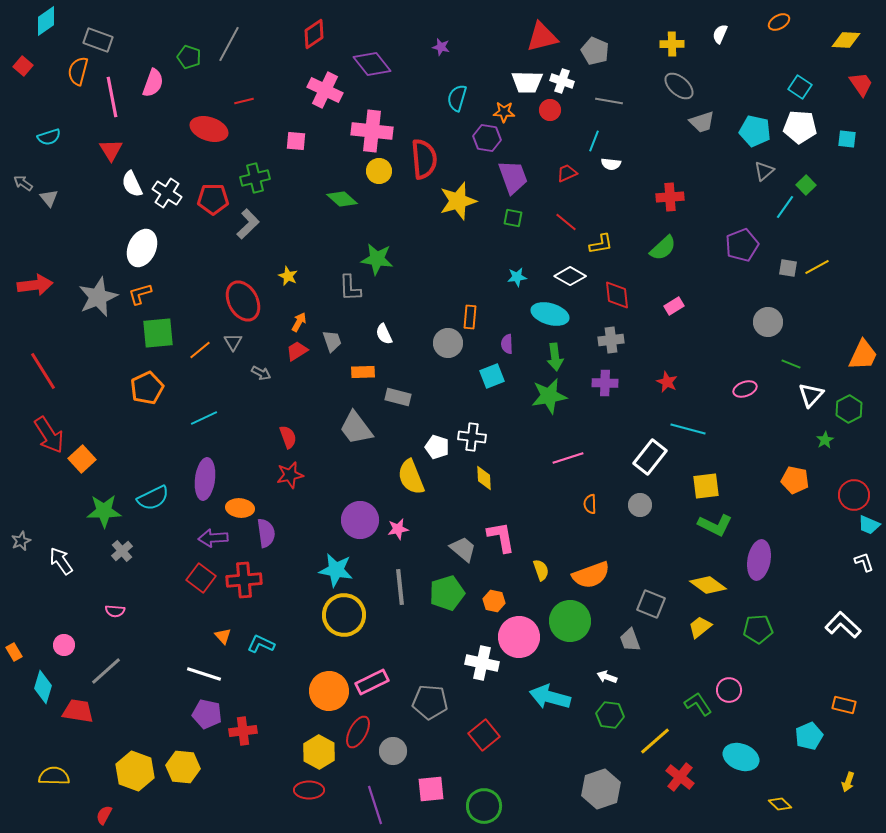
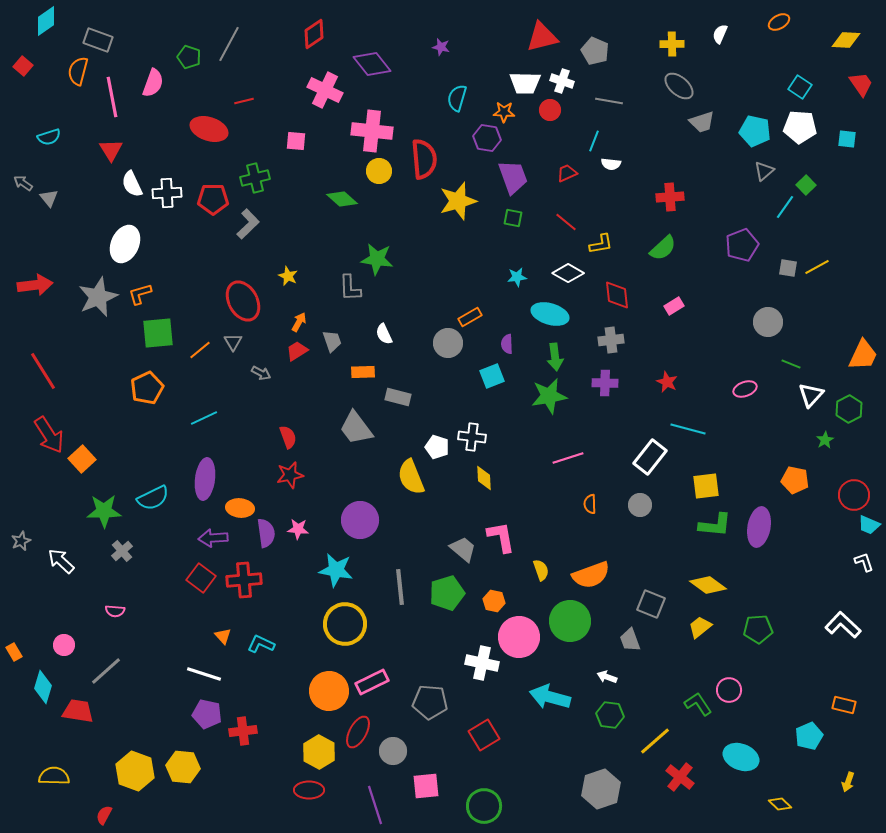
white trapezoid at (527, 82): moved 2 px left, 1 px down
white cross at (167, 193): rotated 36 degrees counterclockwise
white ellipse at (142, 248): moved 17 px left, 4 px up
white diamond at (570, 276): moved 2 px left, 3 px up
orange rectangle at (470, 317): rotated 55 degrees clockwise
green L-shape at (715, 525): rotated 20 degrees counterclockwise
pink star at (398, 529): moved 100 px left; rotated 15 degrees clockwise
purple ellipse at (759, 560): moved 33 px up
white arrow at (61, 561): rotated 12 degrees counterclockwise
yellow circle at (344, 615): moved 1 px right, 9 px down
red square at (484, 735): rotated 8 degrees clockwise
pink square at (431, 789): moved 5 px left, 3 px up
